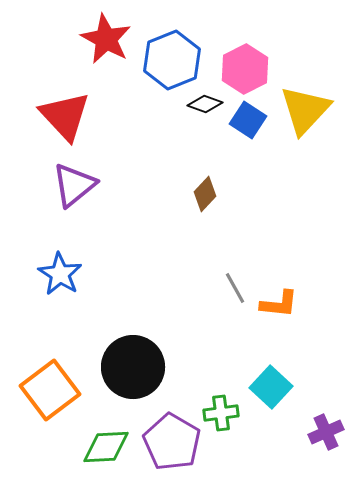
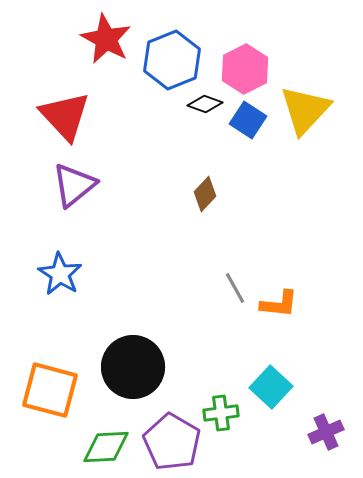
orange square: rotated 38 degrees counterclockwise
